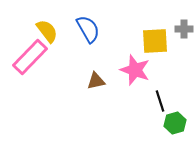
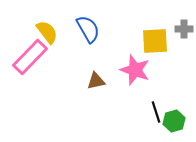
yellow semicircle: moved 1 px down
black line: moved 4 px left, 11 px down
green hexagon: moved 1 px left, 2 px up
